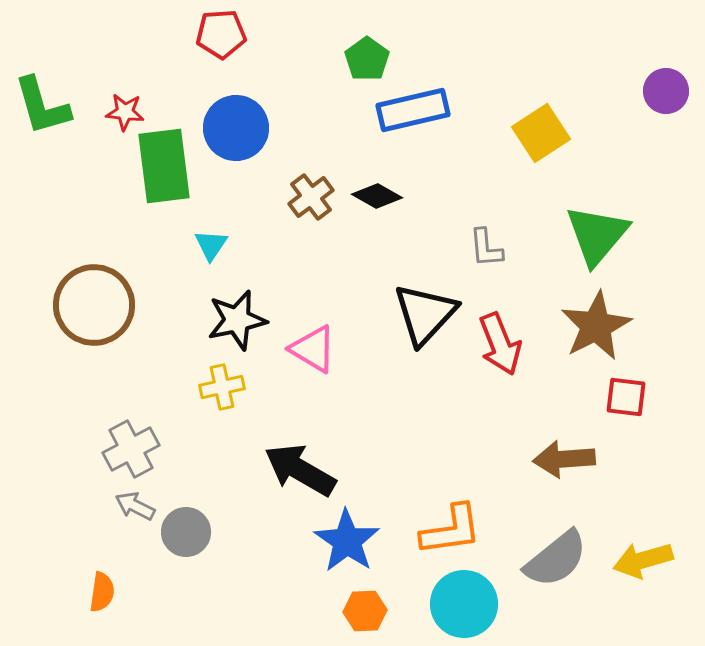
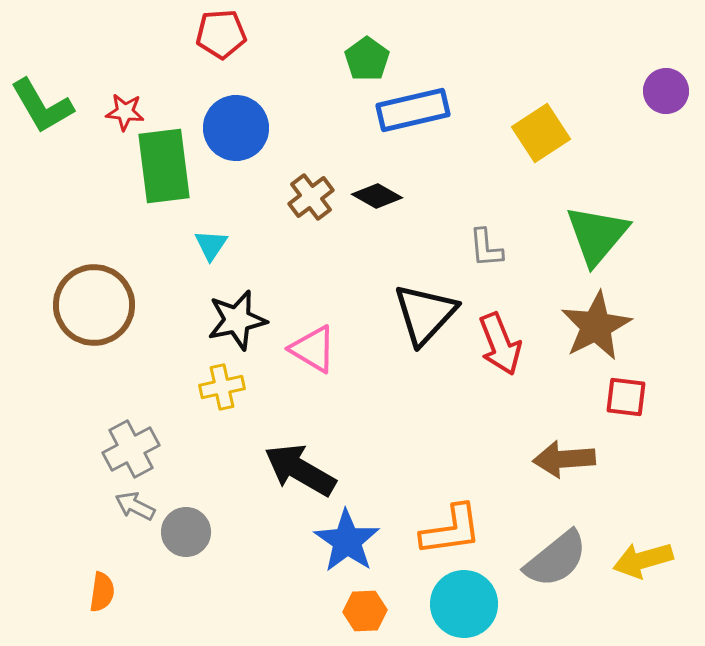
green L-shape: rotated 14 degrees counterclockwise
